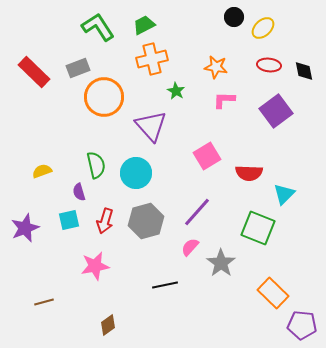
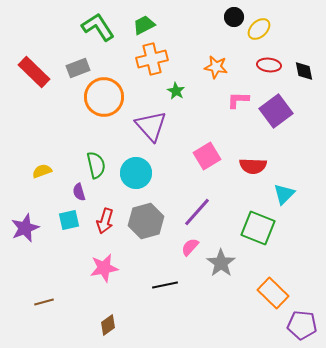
yellow ellipse: moved 4 px left, 1 px down
pink L-shape: moved 14 px right
red semicircle: moved 4 px right, 7 px up
pink star: moved 9 px right, 2 px down
